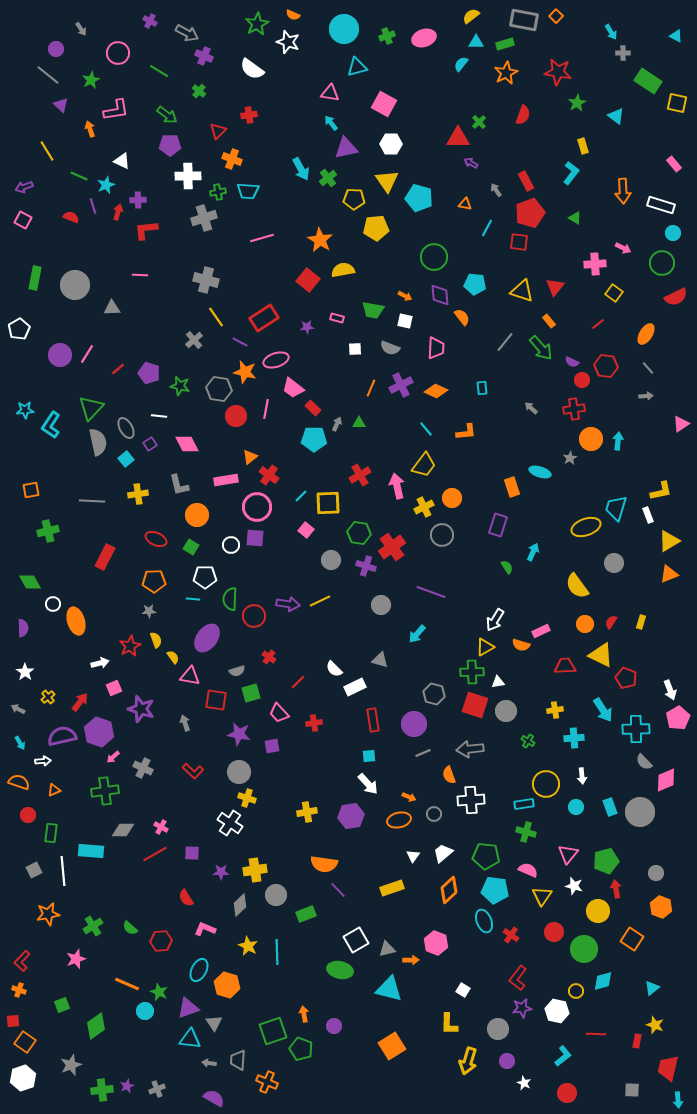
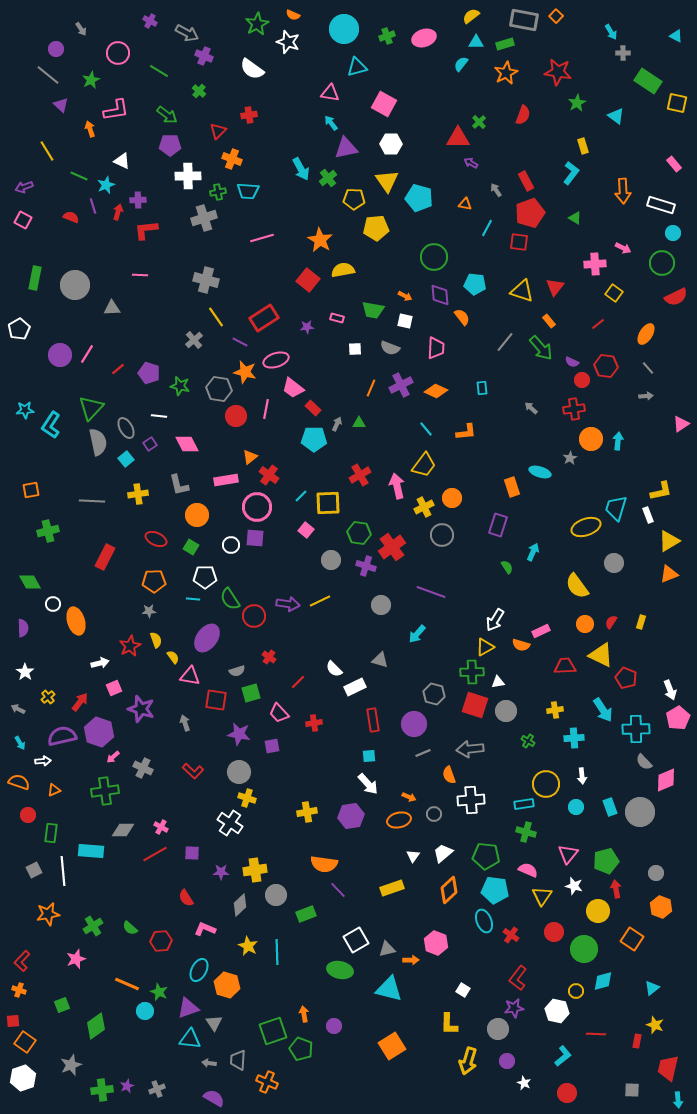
green semicircle at (230, 599): rotated 35 degrees counterclockwise
purple star at (522, 1008): moved 8 px left
